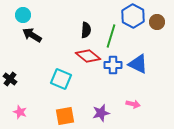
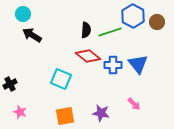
cyan circle: moved 1 px up
green line: moved 1 px left, 4 px up; rotated 55 degrees clockwise
blue triangle: rotated 25 degrees clockwise
black cross: moved 5 px down; rotated 24 degrees clockwise
pink arrow: moved 1 px right; rotated 32 degrees clockwise
purple star: rotated 24 degrees clockwise
